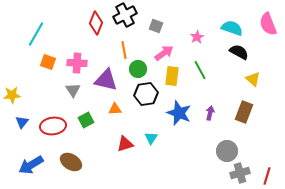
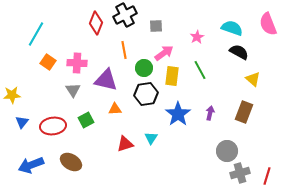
gray square: rotated 24 degrees counterclockwise
orange square: rotated 14 degrees clockwise
green circle: moved 6 px right, 1 px up
blue star: moved 1 px left, 1 px down; rotated 15 degrees clockwise
blue arrow: rotated 10 degrees clockwise
